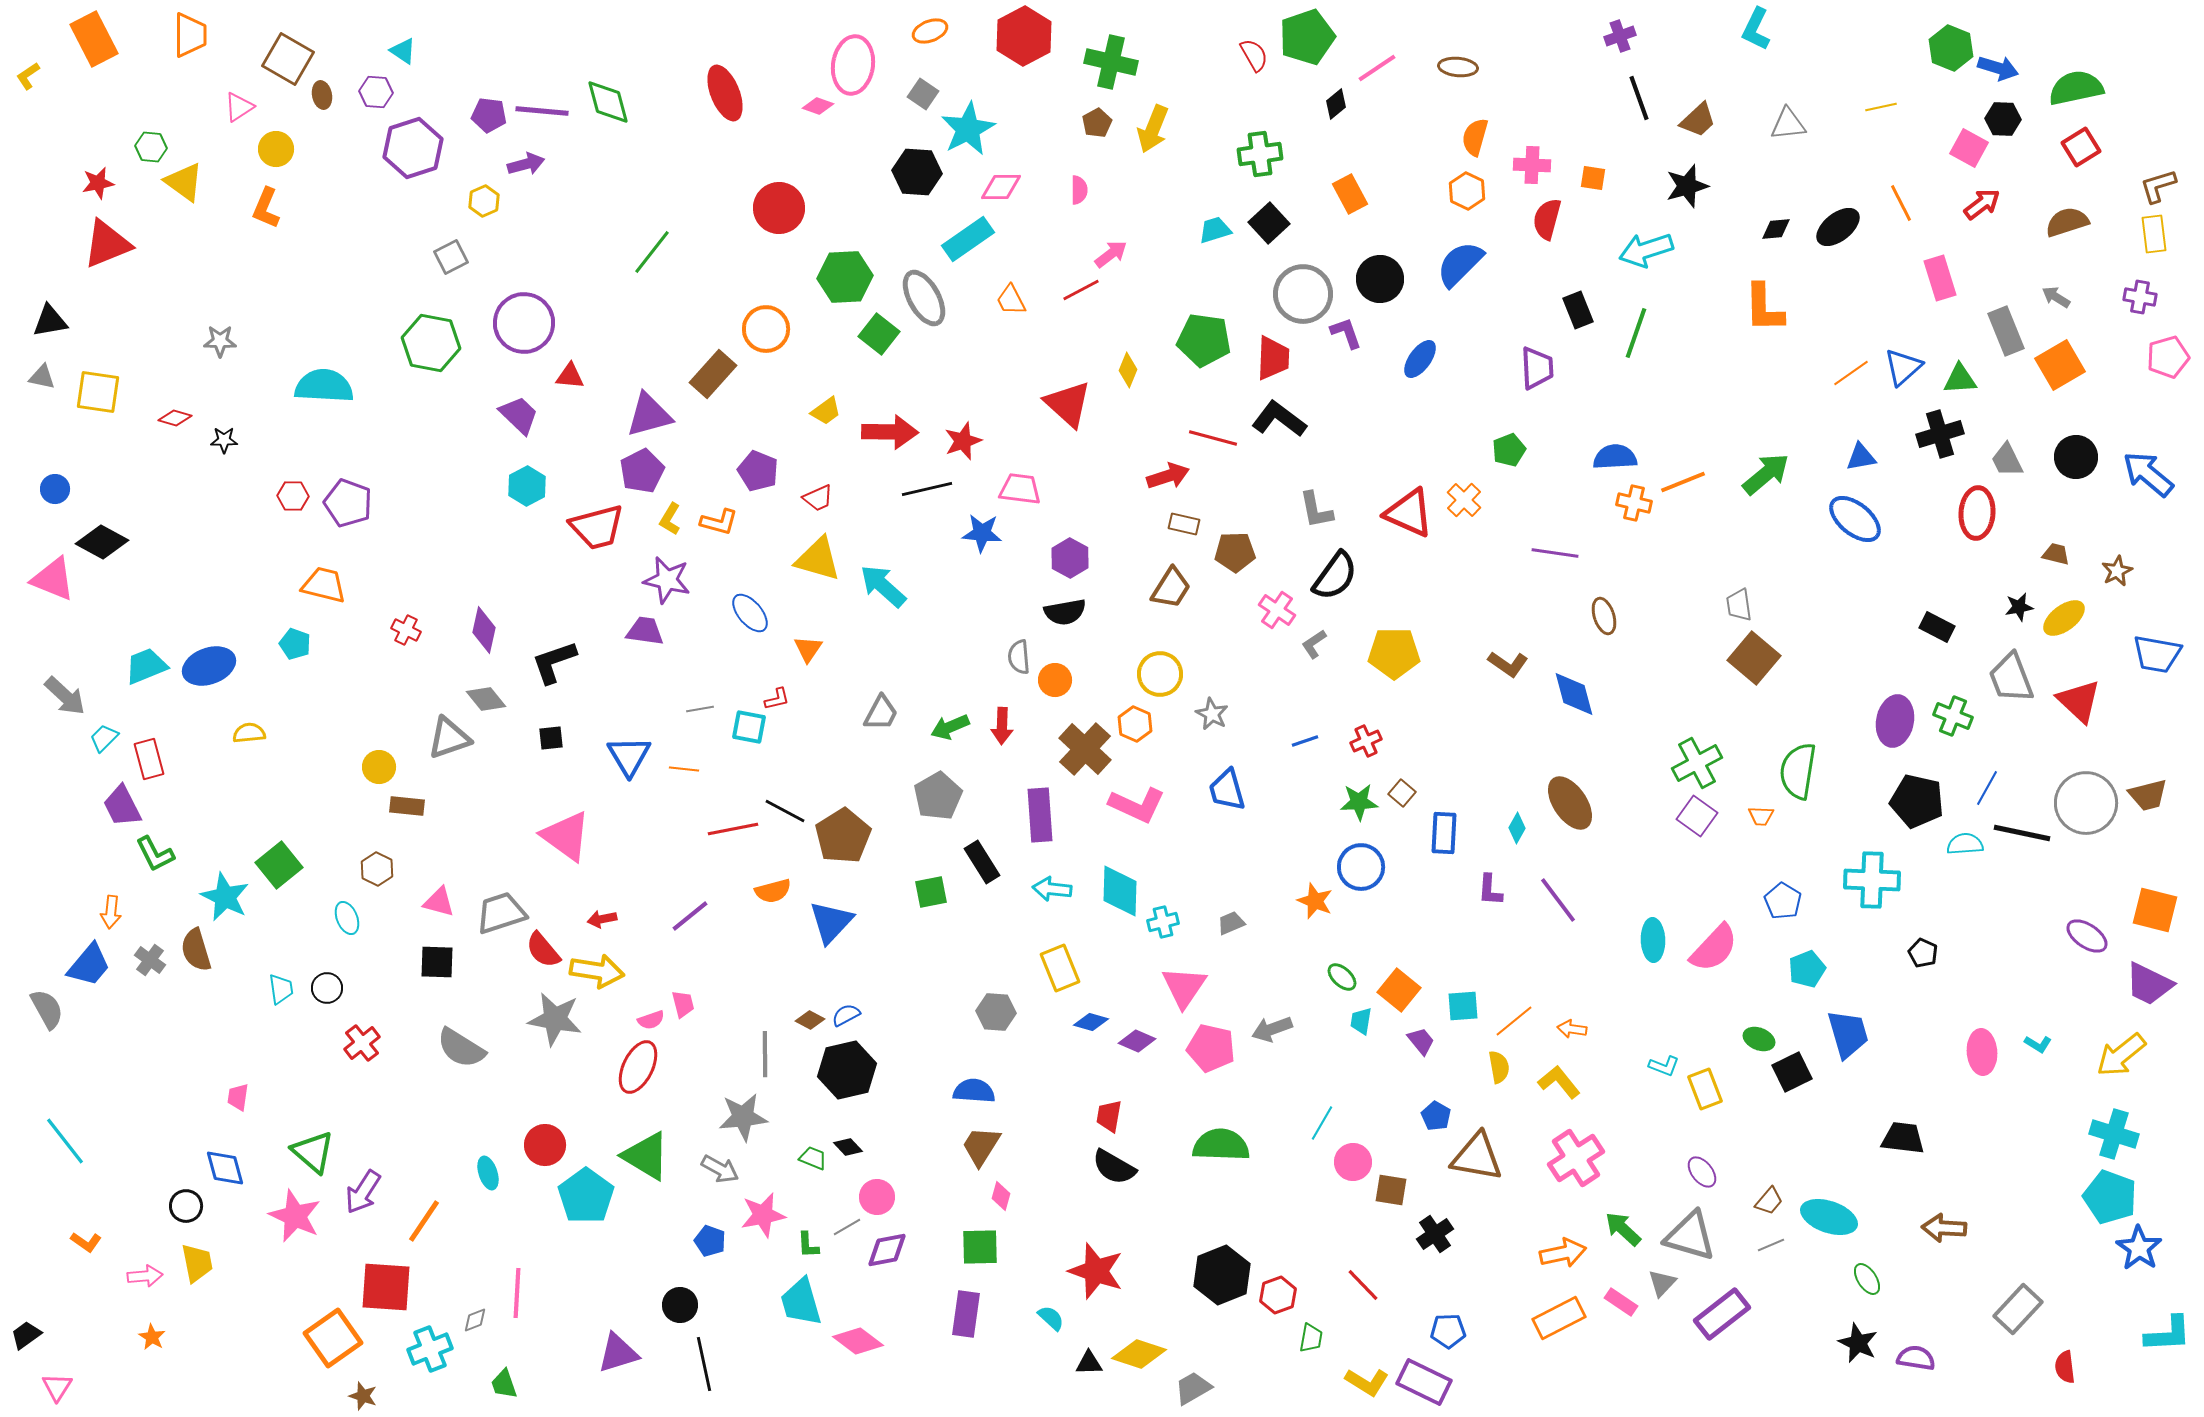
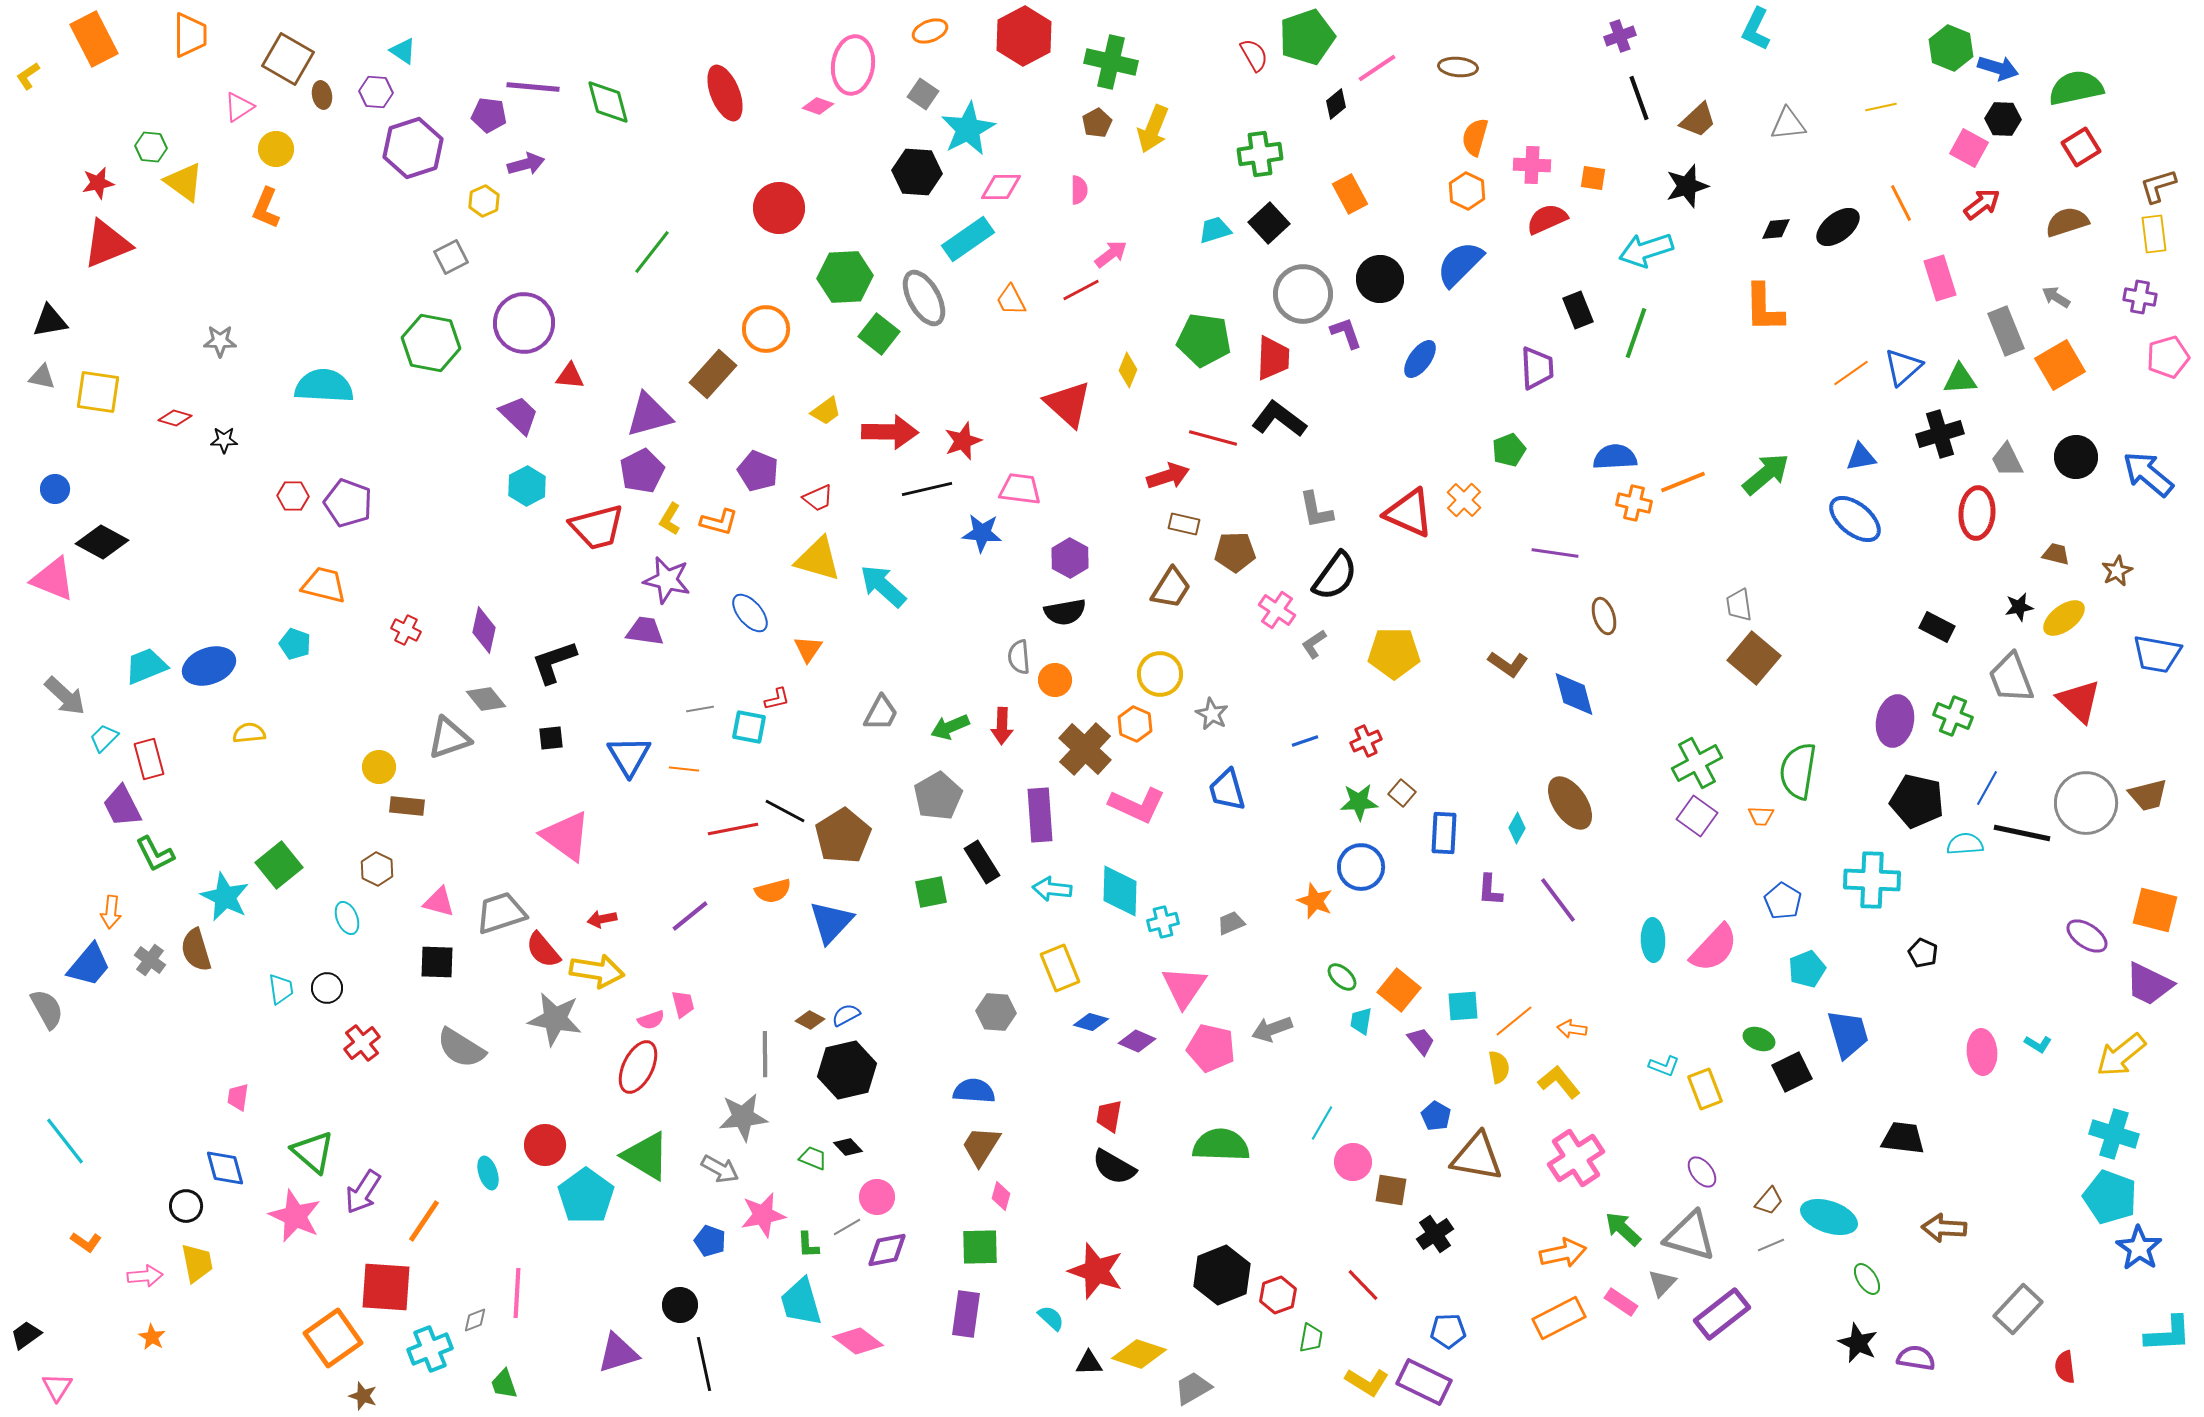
purple line at (542, 111): moved 9 px left, 24 px up
red semicircle at (1547, 219): rotated 51 degrees clockwise
